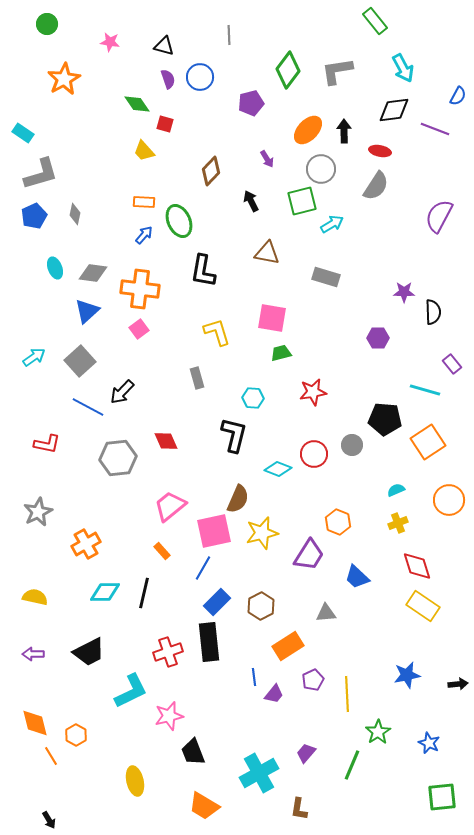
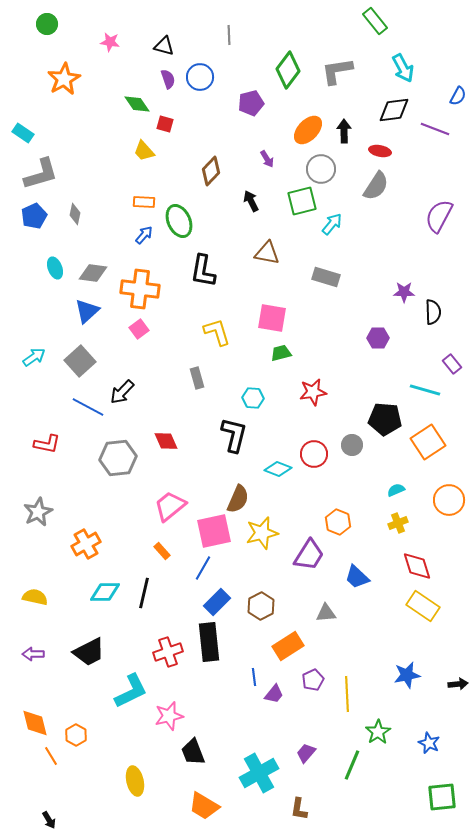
cyan arrow at (332, 224): rotated 20 degrees counterclockwise
